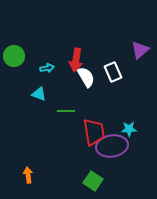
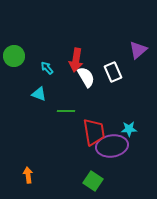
purple triangle: moved 2 px left
cyan arrow: rotated 120 degrees counterclockwise
